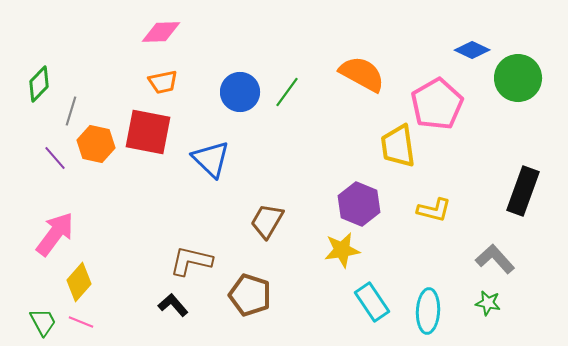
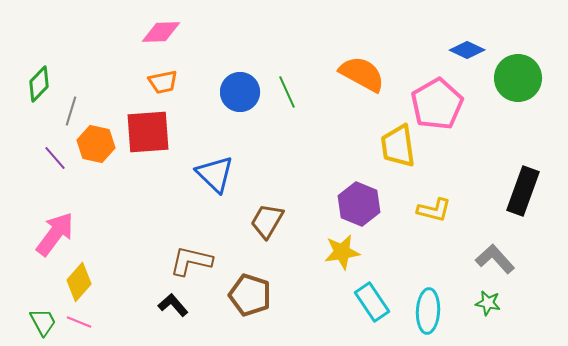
blue diamond: moved 5 px left
green line: rotated 60 degrees counterclockwise
red square: rotated 15 degrees counterclockwise
blue triangle: moved 4 px right, 15 px down
yellow star: moved 2 px down
pink line: moved 2 px left
